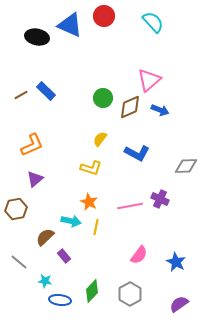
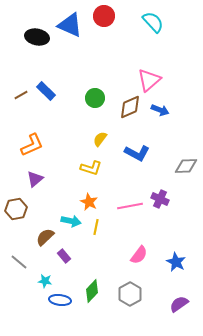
green circle: moved 8 px left
